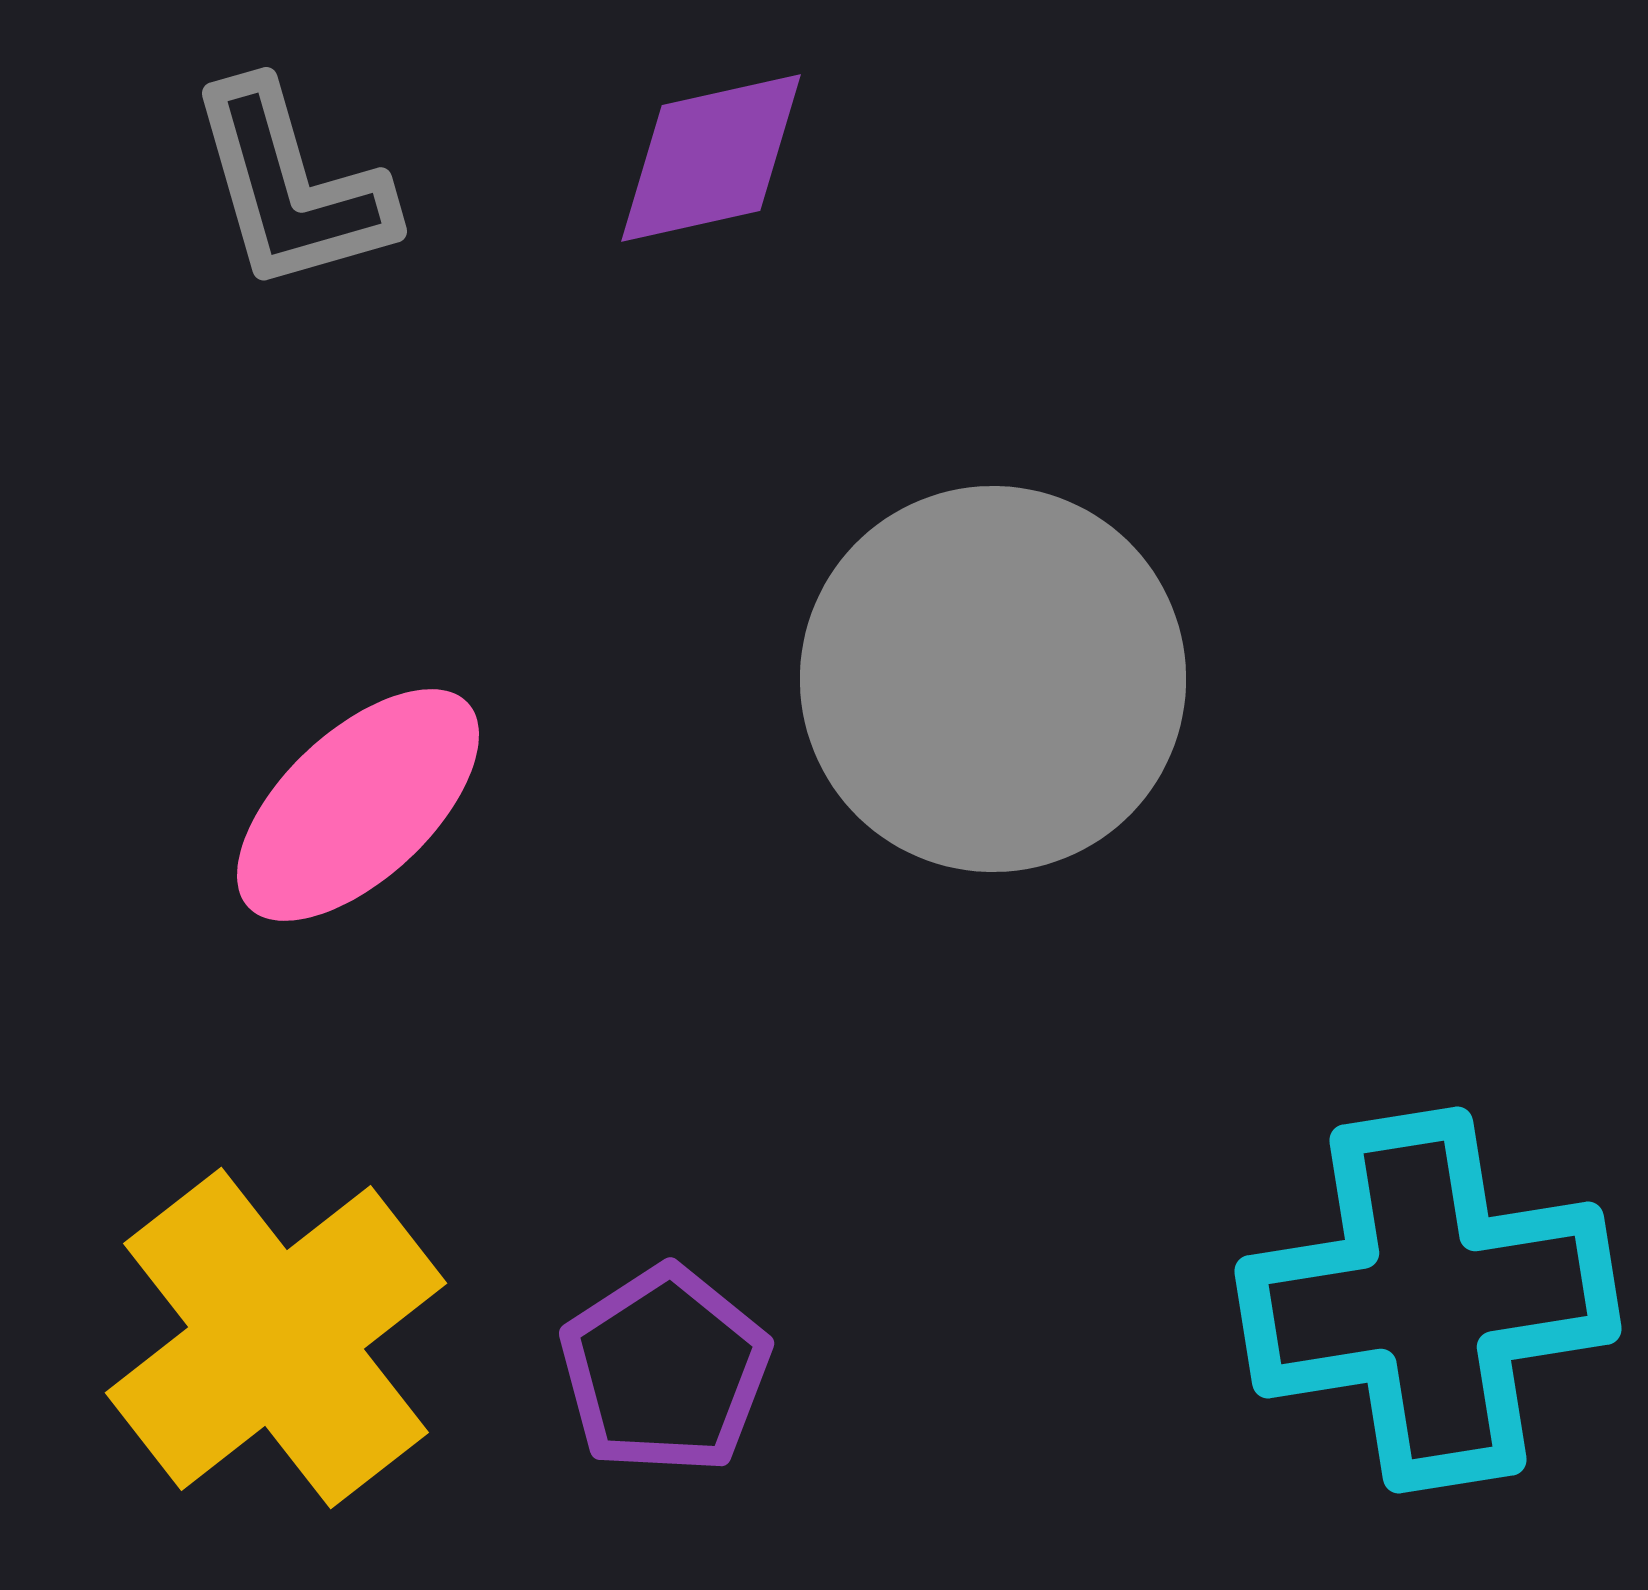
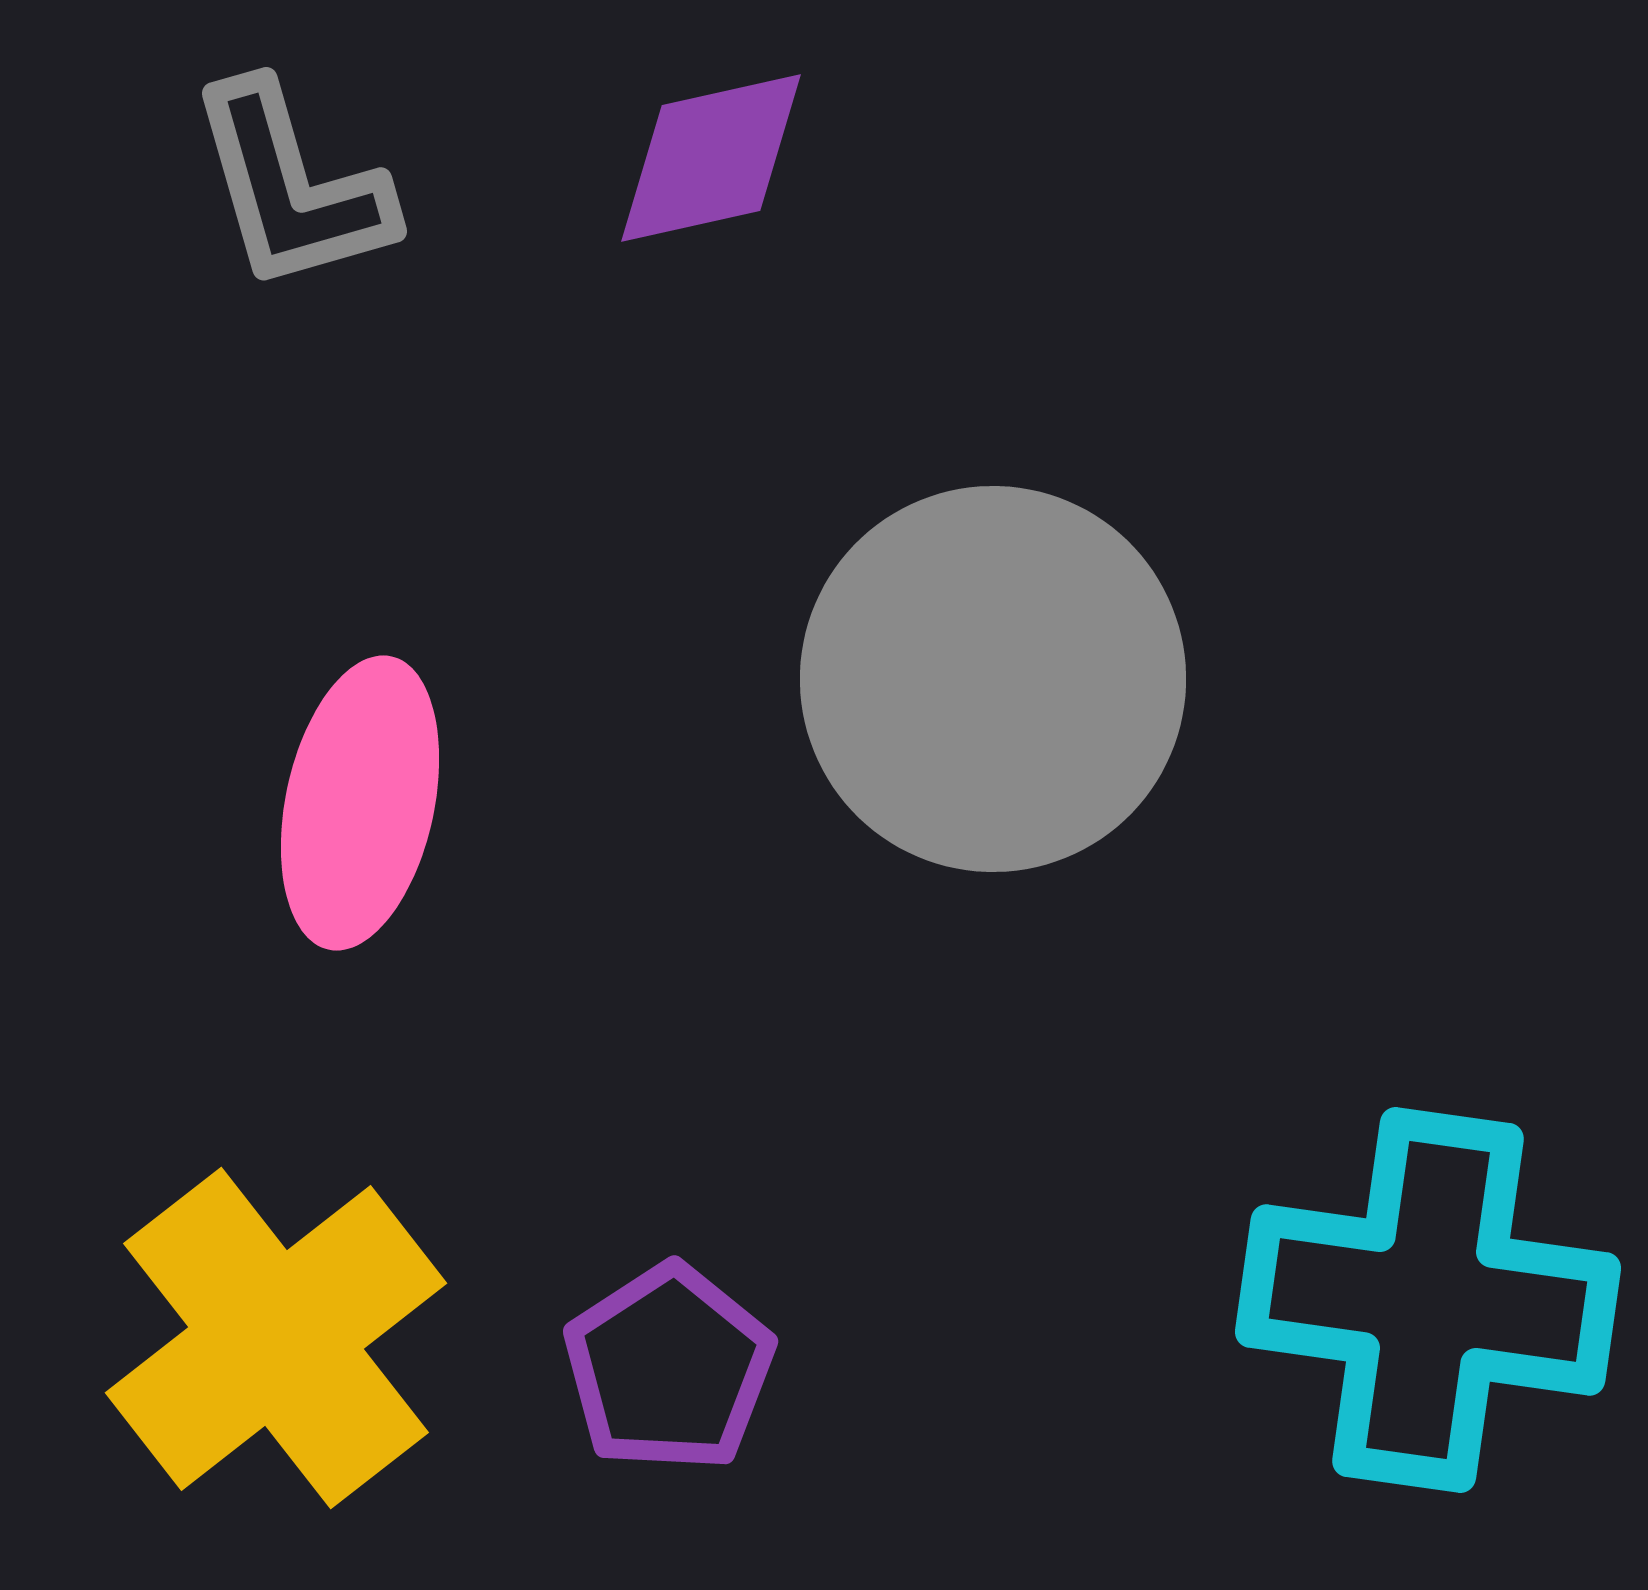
pink ellipse: moved 2 px right, 2 px up; rotated 35 degrees counterclockwise
cyan cross: rotated 17 degrees clockwise
purple pentagon: moved 4 px right, 2 px up
